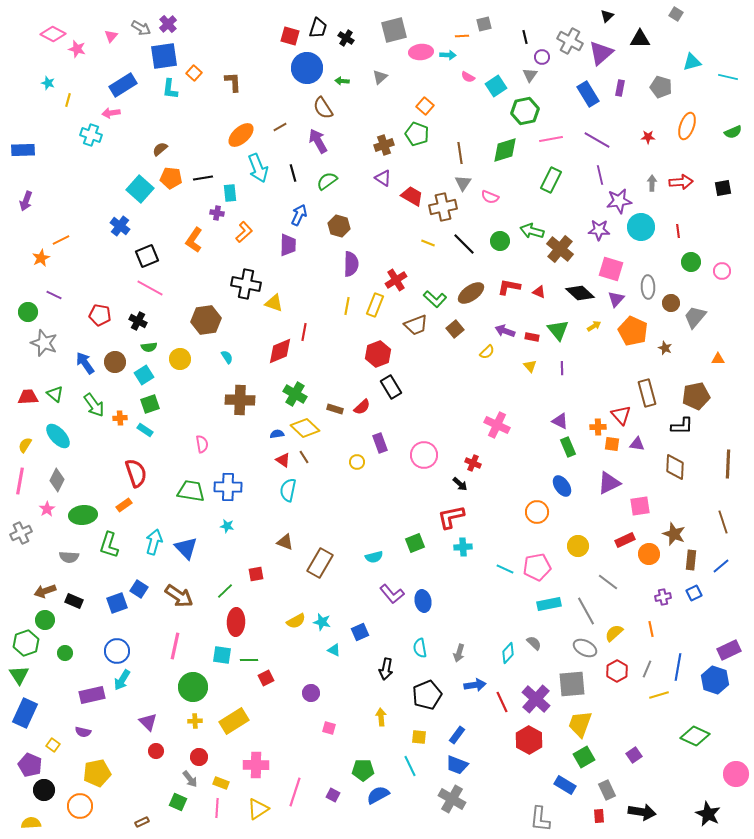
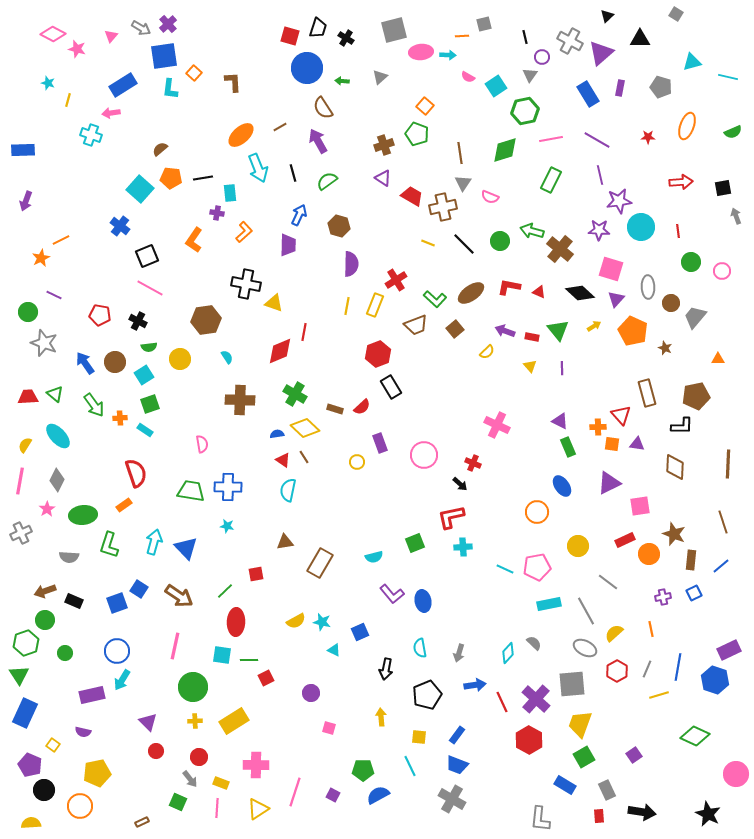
gray arrow at (652, 183): moved 84 px right, 33 px down; rotated 21 degrees counterclockwise
brown triangle at (285, 542): rotated 30 degrees counterclockwise
